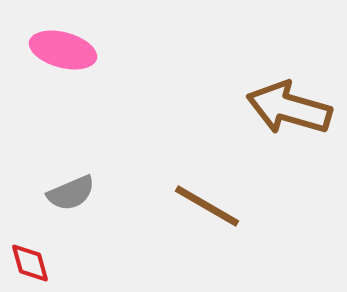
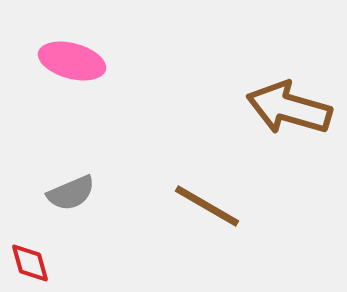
pink ellipse: moved 9 px right, 11 px down
